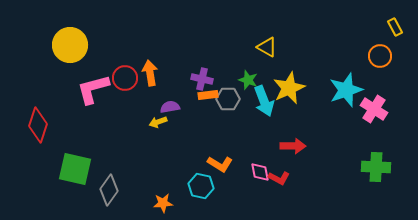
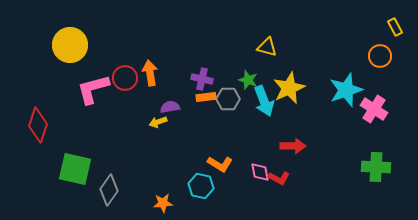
yellow triangle: rotated 15 degrees counterclockwise
orange rectangle: moved 2 px left, 2 px down
